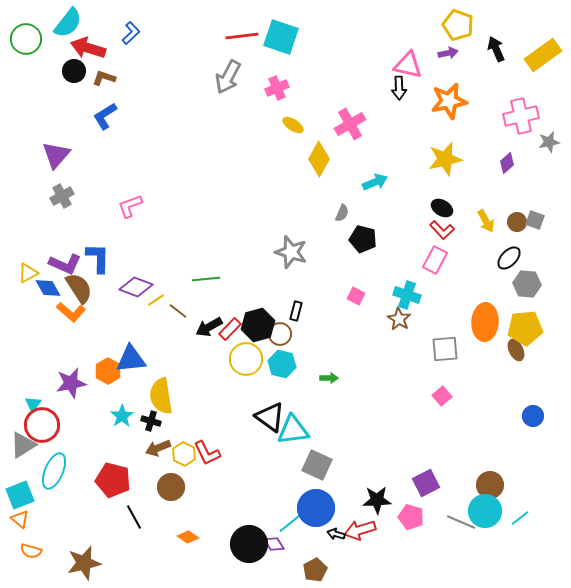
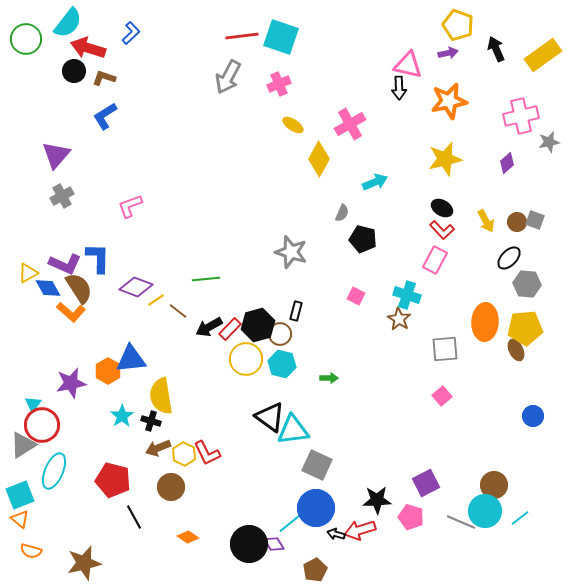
pink cross at (277, 88): moved 2 px right, 4 px up
brown circle at (490, 485): moved 4 px right
